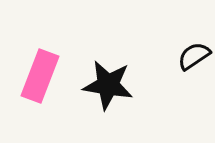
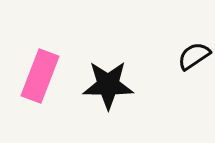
black star: rotated 9 degrees counterclockwise
